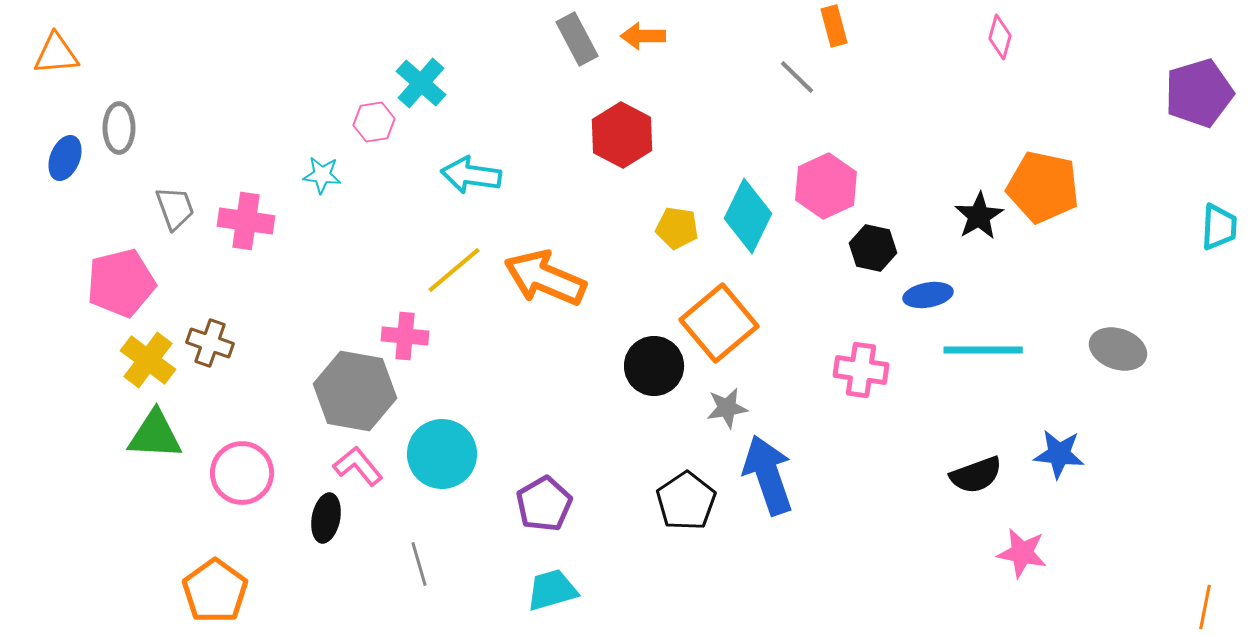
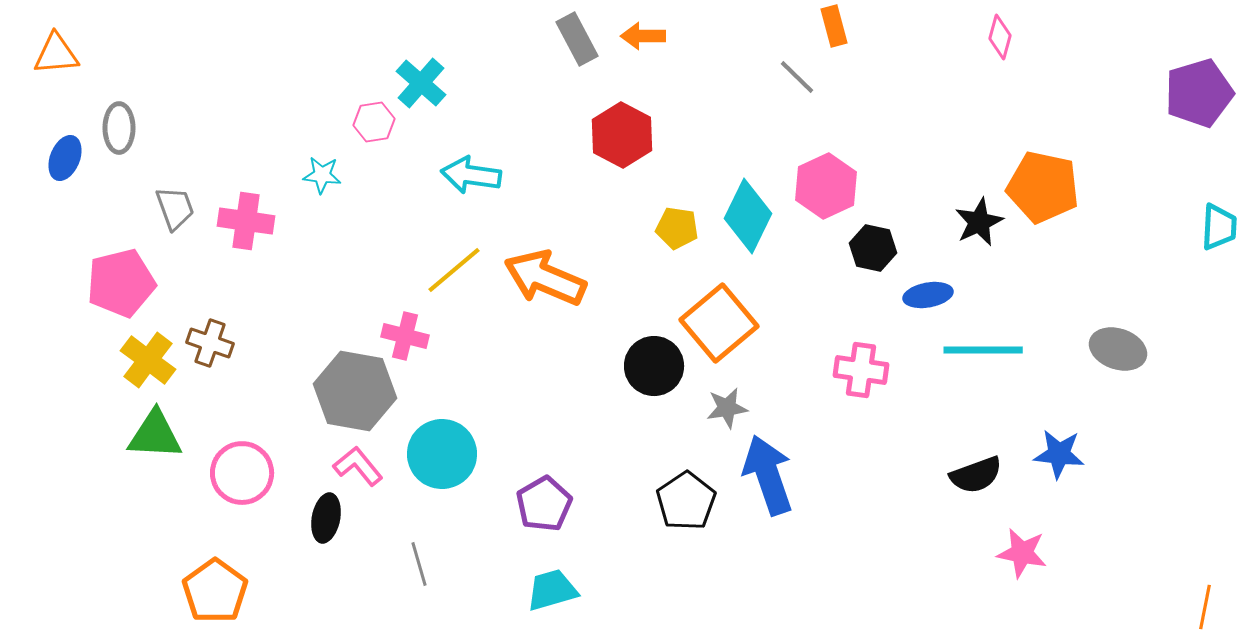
black star at (979, 216): moved 6 px down; rotated 6 degrees clockwise
pink cross at (405, 336): rotated 9 degrees clockwise
